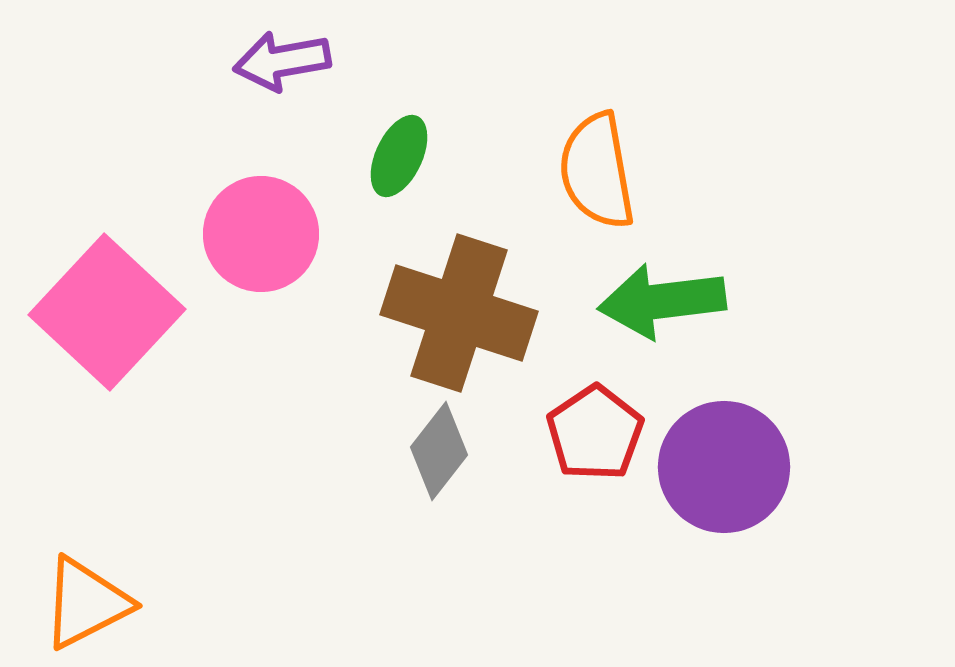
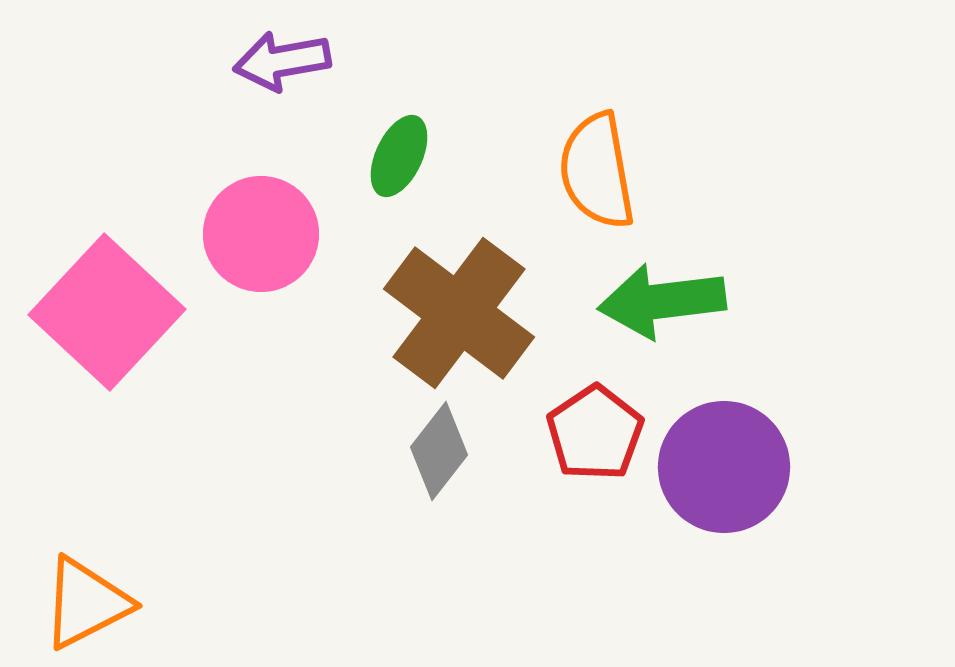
brown cross: rotated 19 degrees clockwise
